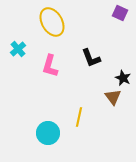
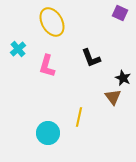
pink L-shape: moved 3 px left
